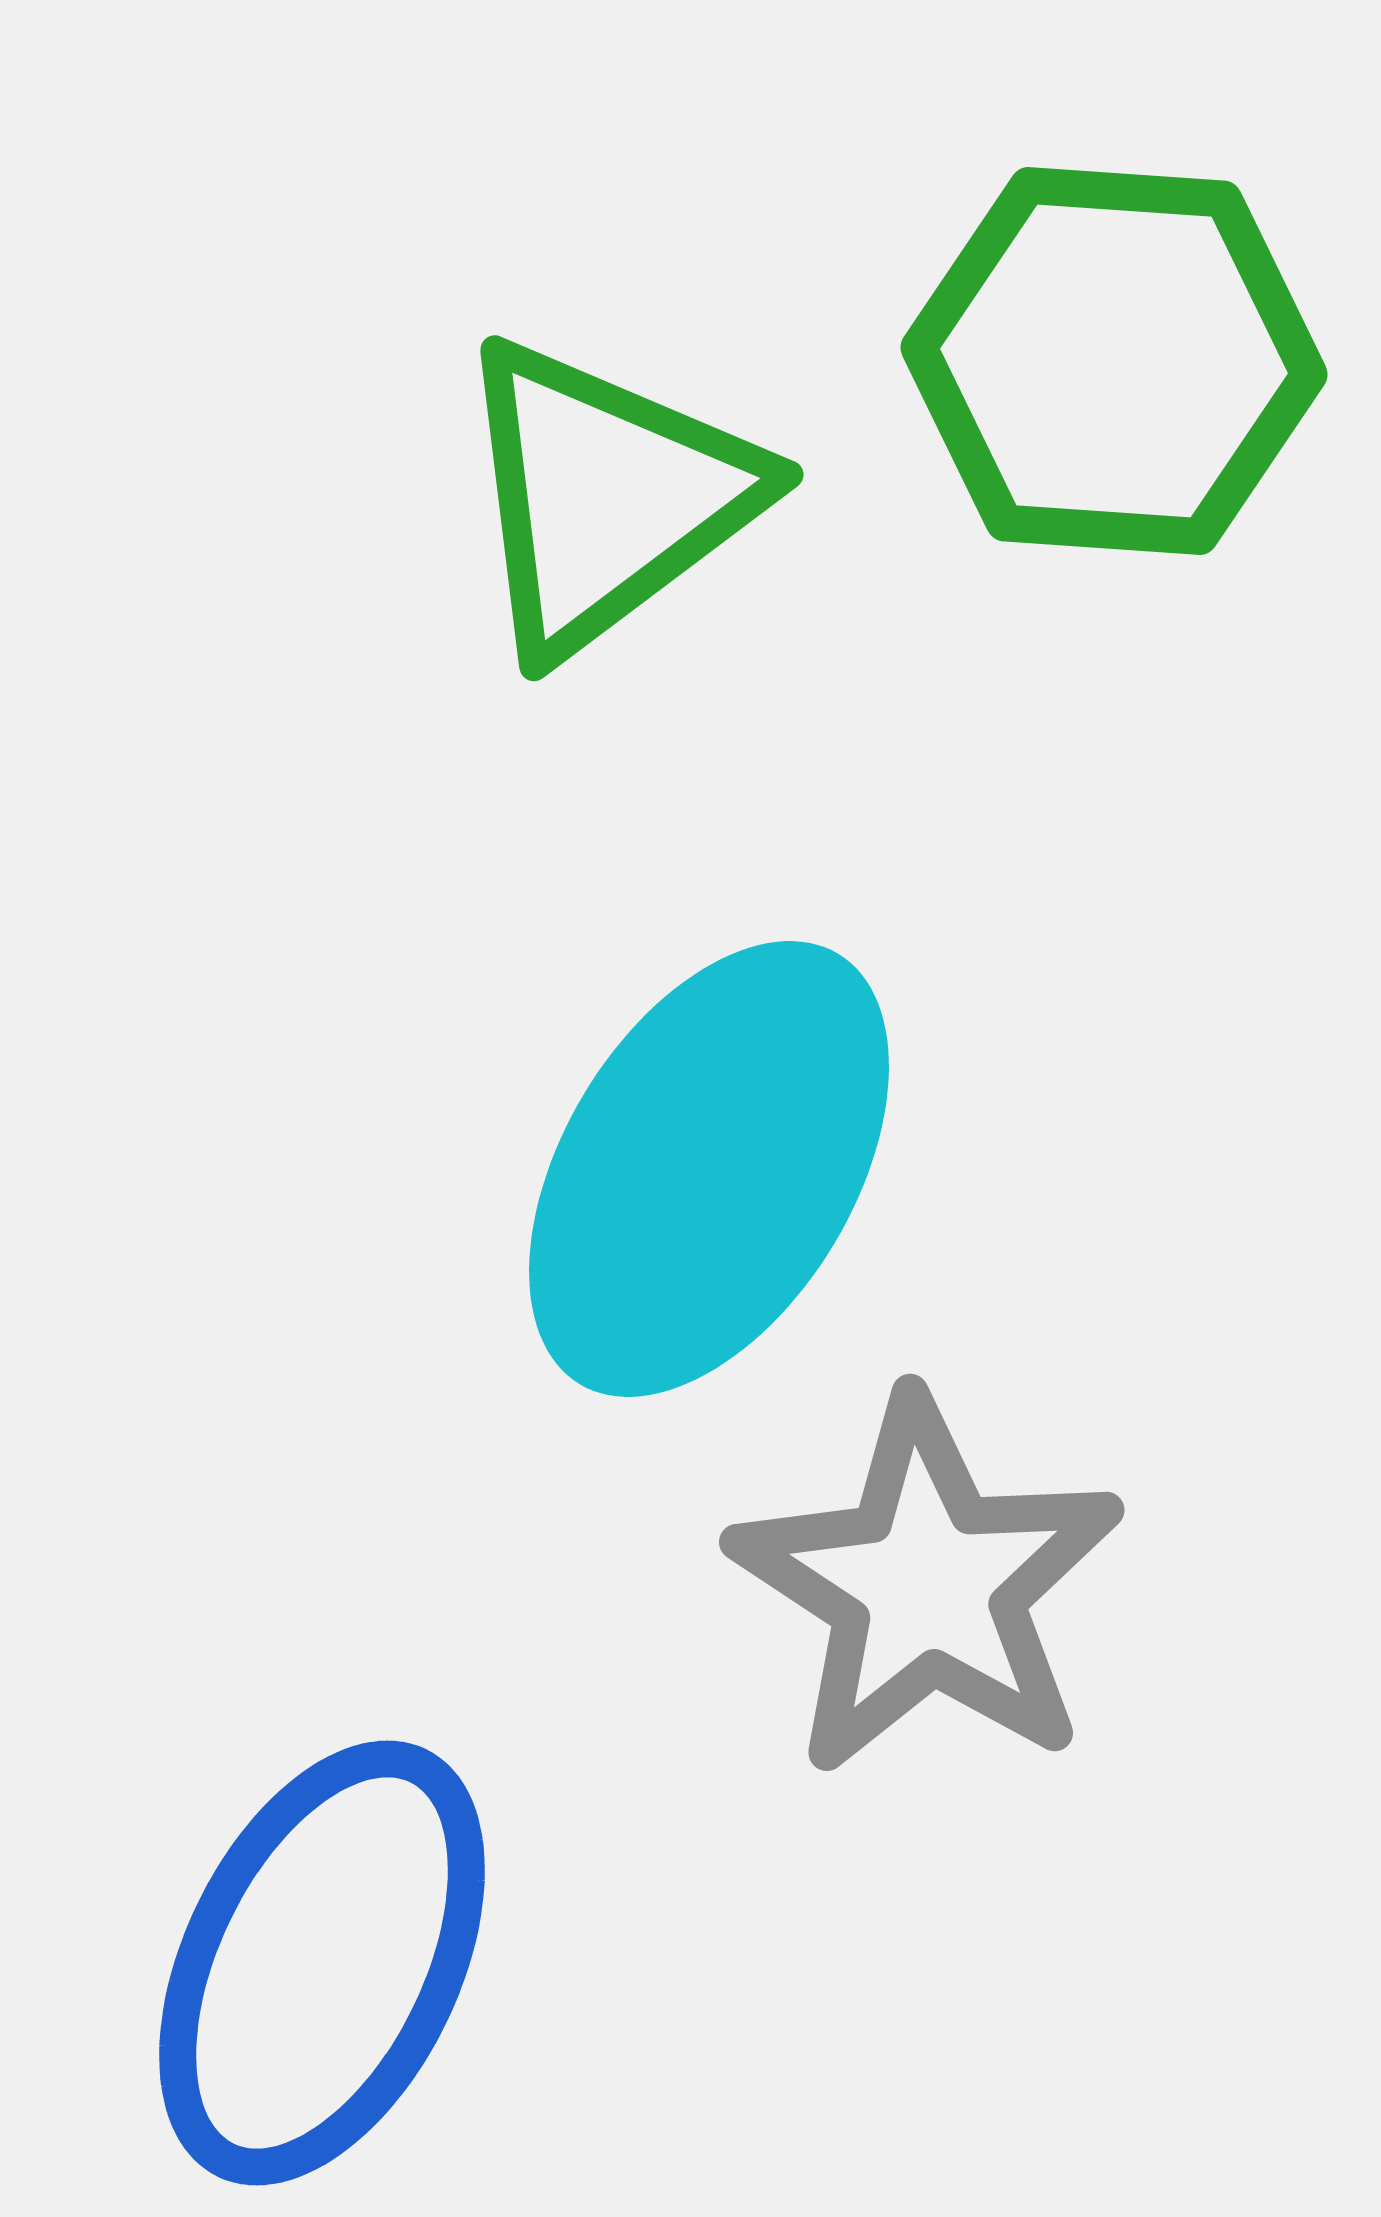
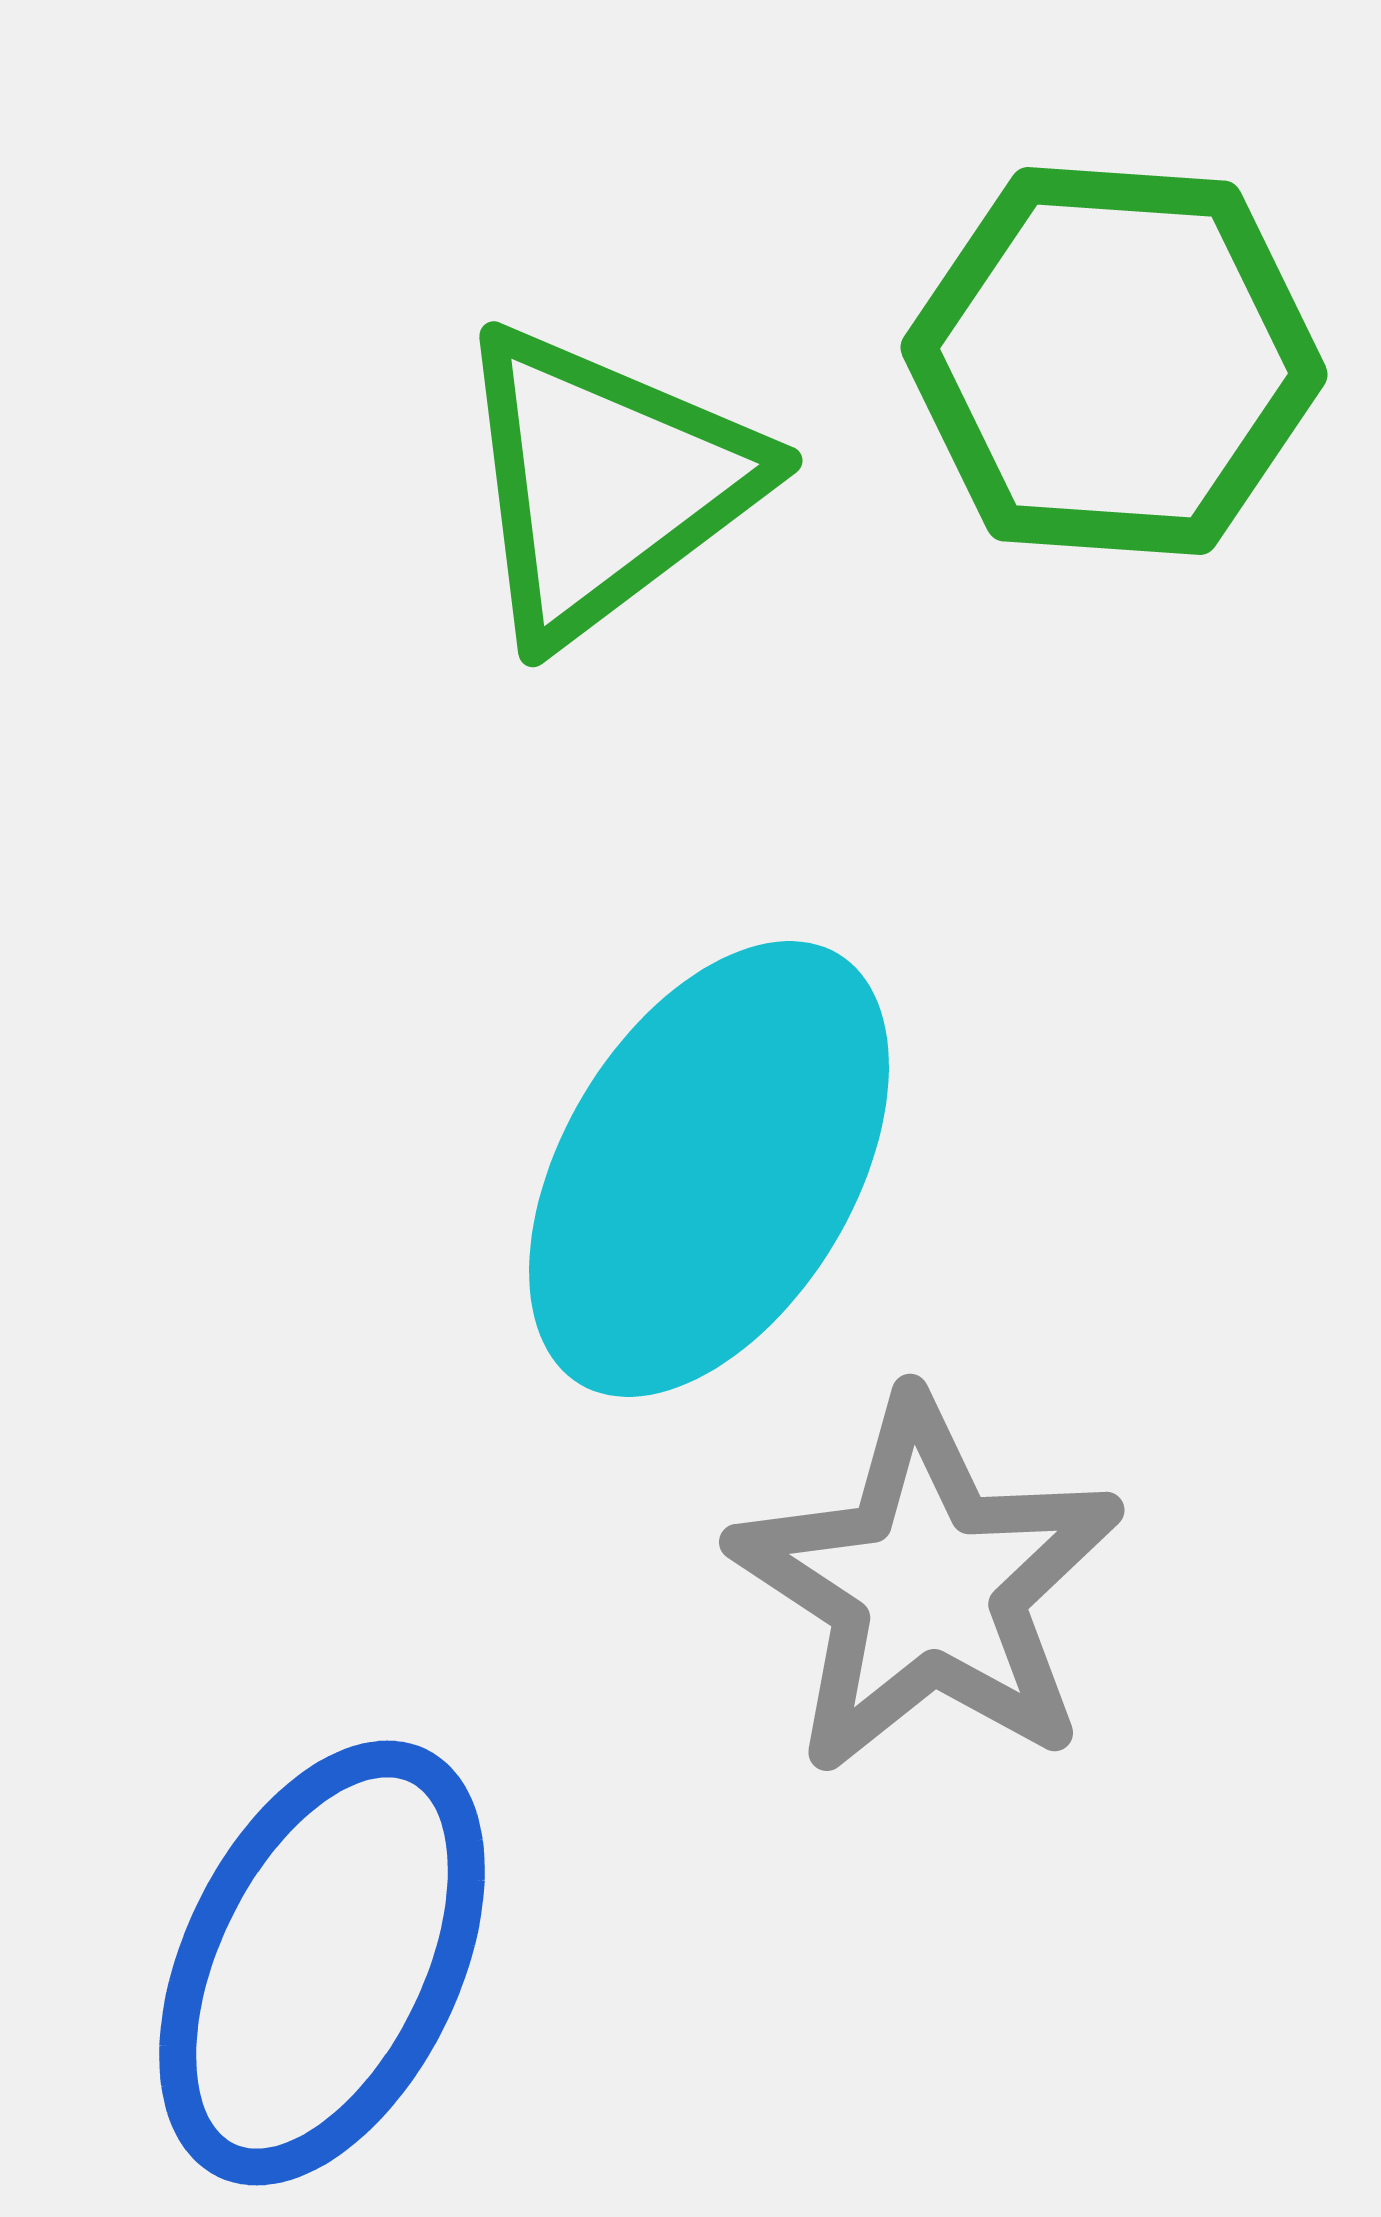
green triangle: moved 1 px left, 14 px up
